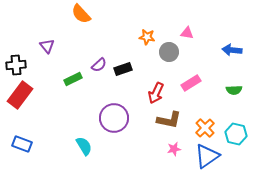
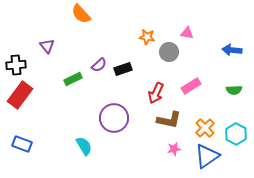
pink rectangle: moved 3 px down
cyan hexagon: rotated 15 degrees clockwise
